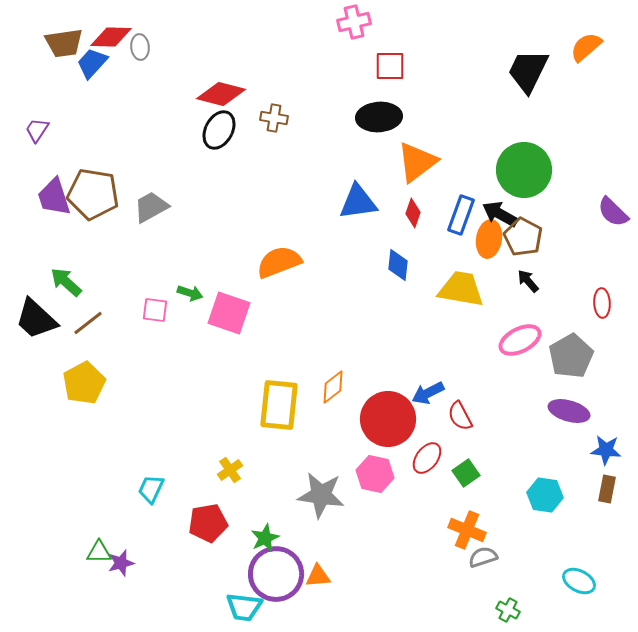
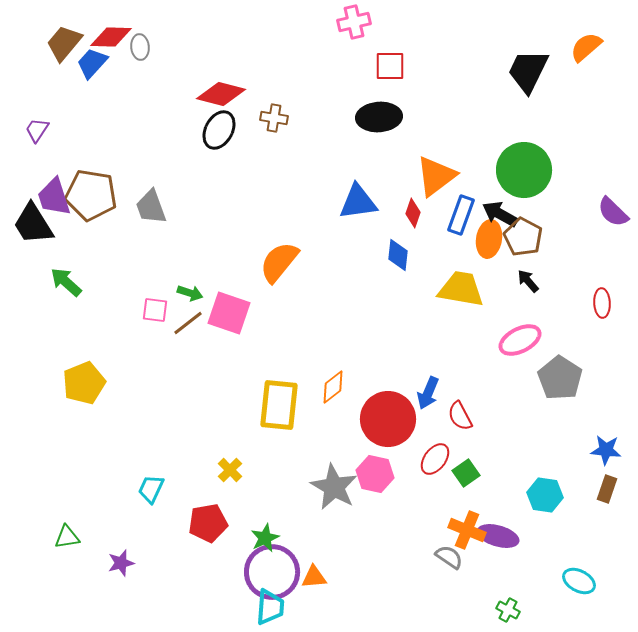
brown trapezoid at (64, 43): rotated 138 degrees clockwise
orange triangle at (417, 162): moved 19 px right, 14 px down
brown pentagon at (93, 194): moved 2 px left, 1 px down
gray trapezoid at (151, 207): rotated 81 degrees counterclockwise
orange semicircle at (279, 262): rotated 30 degrees counterclockwise
blue diamond at (398, 265): moved 10 px up
black trapezoid at (36, 319): moved 3 px left, 95 px up; rotated 15 degrees clockwise
brown line at (88, 323): moved 100 px right
gray pentagon at (571, 356): moved 11 px left, 22 px down; rotated 9 degrees counterclockwise
yellow pentagon at (84, 383): rotated 6 degrees clockwise
blue arrow at (428, 393): rotated 40 degrees counterclockwise
purple ellipse at (569, 411): moved 71 px left, 125 px down
red ellipse at (427, 458): moved 8 px right, 1 px down
yellow cross at (230, 470): rotated 10 degrees counterclockwise
brown rectangle at (607, 489): rotated 8 degrees clockwise
gray star at (321, 495): moved 13 px right, 8 px up; rotated 21 degrees clockwise
green triangle at (99, 552): moved 32 px left, 15 px up; rotated 8 degrees counterclockwise
gray semicircle at (483, 557): moved 34 px left; rotated 52 degrees clockwise
purple circle at (276, 574): moved 4 px left, 2 px up
orange triangle at (318, 576): moved 4 px left, 1 px down
cyan trapezoid at (244, 607): moved 26 px right; rotated 93 degrees counterclockwise
